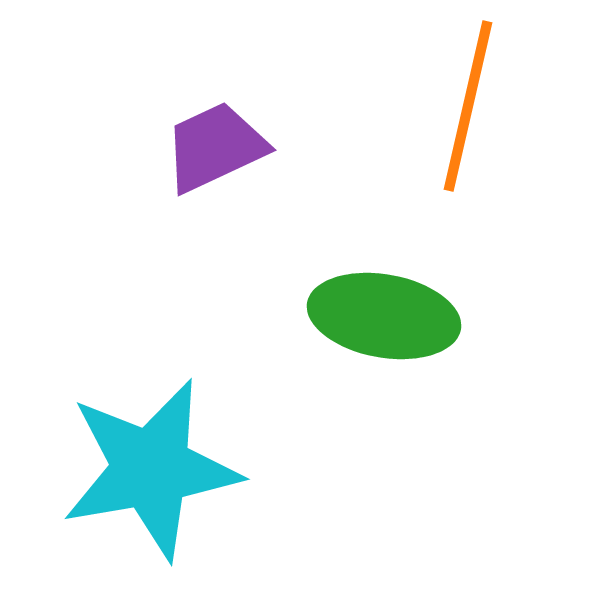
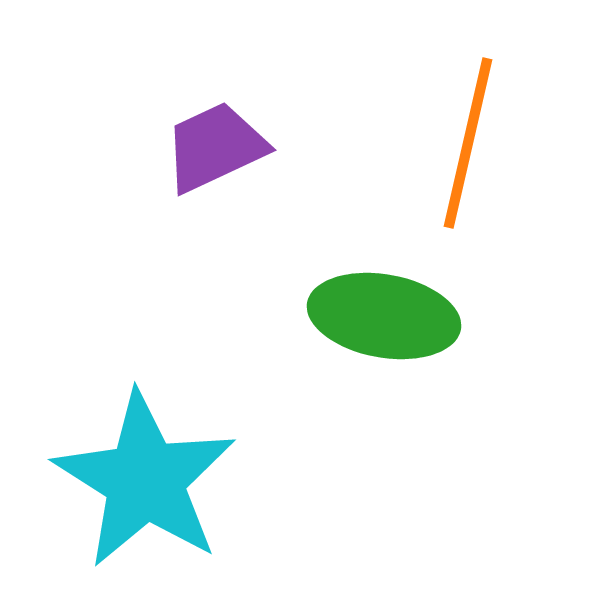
orange line: moved 37 px down
cyan star: moved 6 px left, 11 px down; rotated 30 degrees counterclockwise
